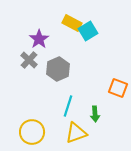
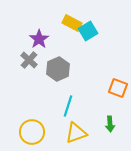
green arrow: moved 15 px right, 10 px down
